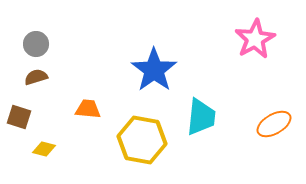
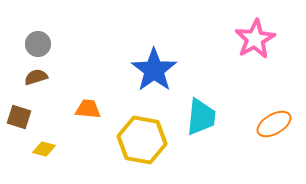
gray circle: moved 2 px right
